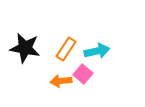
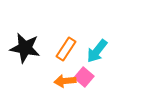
cyan arrow: rotated 140 degrees clockwise
pink square: moved 1 px right, 3 px down
orange arrow: moved 4 px right
